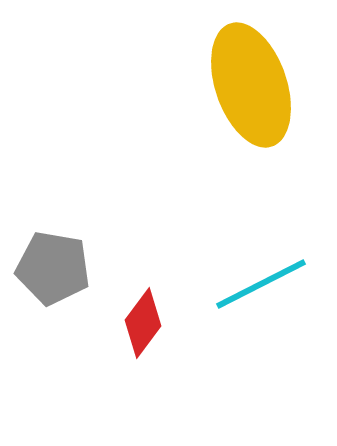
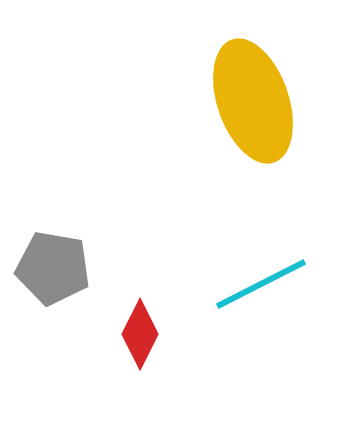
yellow ellipse: moved 2 px right, 16 px down
red diamond: moved 3 px left, 11 px down; rotated 10 degrees counterclockwise
